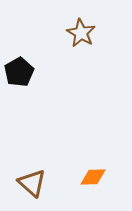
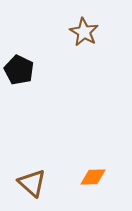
brown star: moved 3 px right, 1 px up
black pentagon: moved 2 px up; rotated 16 degrees counterclockwise
